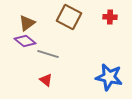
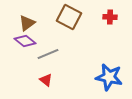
gray line: rotated 40 degrees counterclockwise
